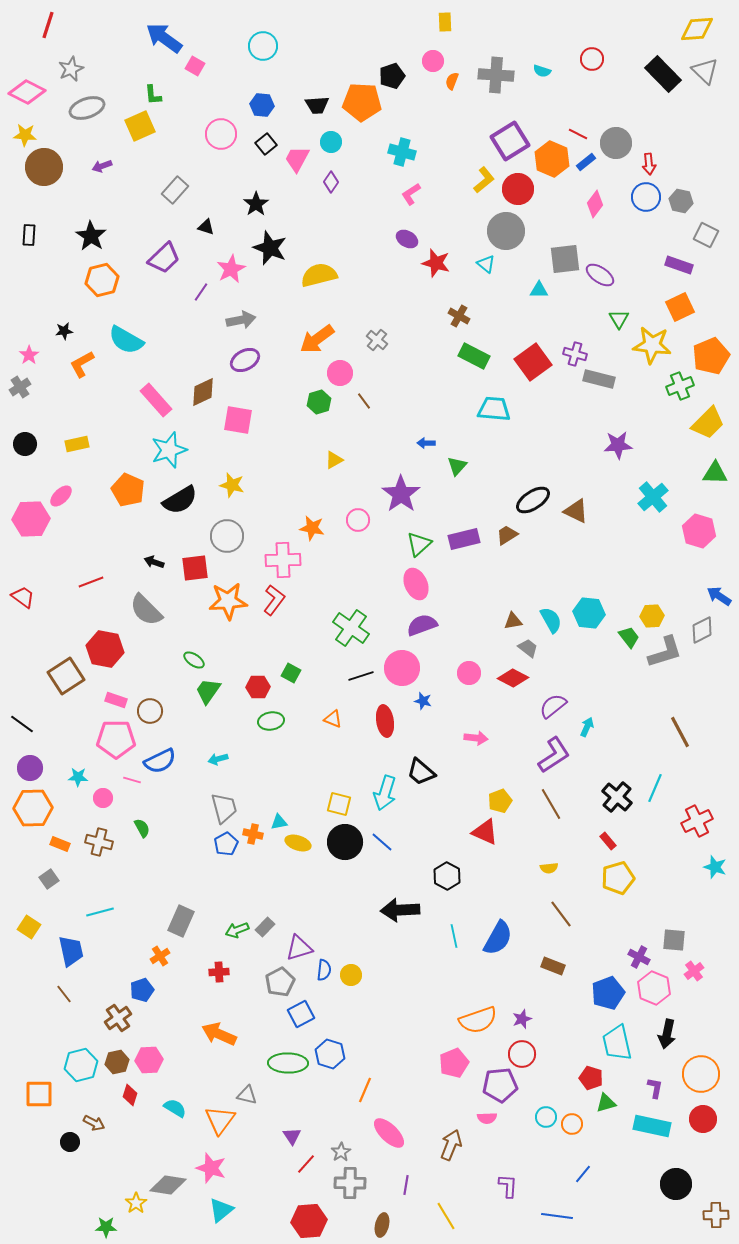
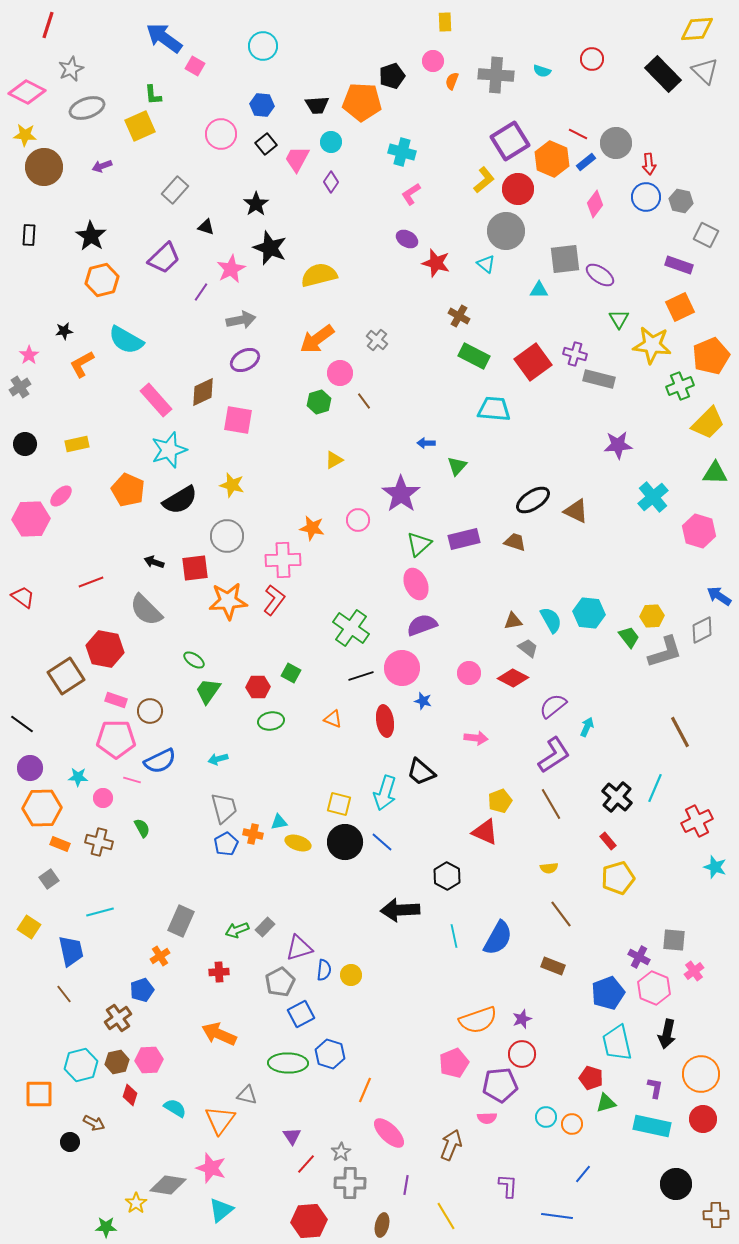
brown trapezoid at (507, 535): moved 8 px right, 7 px down; rotated 50 degrees clockwise
orange hexagon at (33, 808): moved 9 px right
